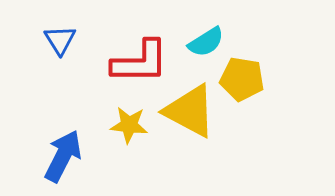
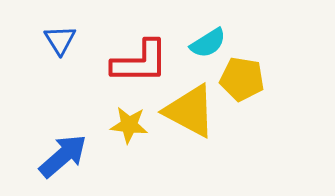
cyan semicircle: moved 2 px right, 1 px down
blue arrow: rotated 22 degrees clockwise
